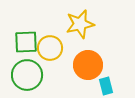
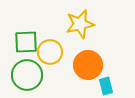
yellow circle: moved 4 px down
